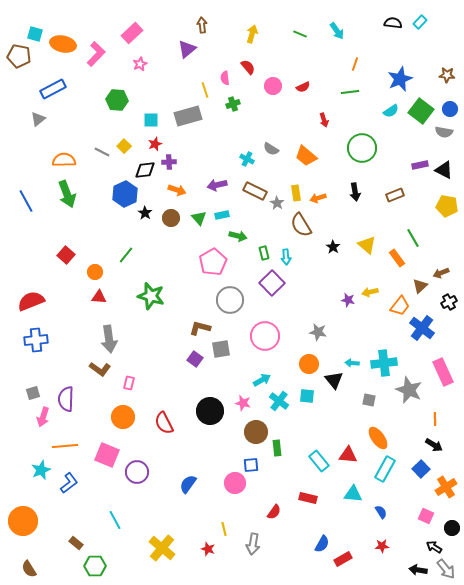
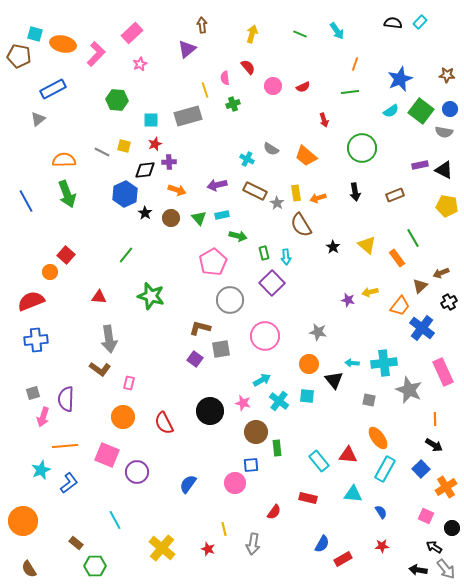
yellow square at (124, 146): rotated 32 degrees counterclockwise
orange circle at (95, 272): moved 45 px left
